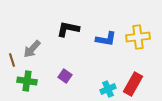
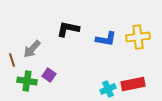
purple square: moved 16 px left, 1 px up
red rectangle: rotated 50 degrees clockwise
